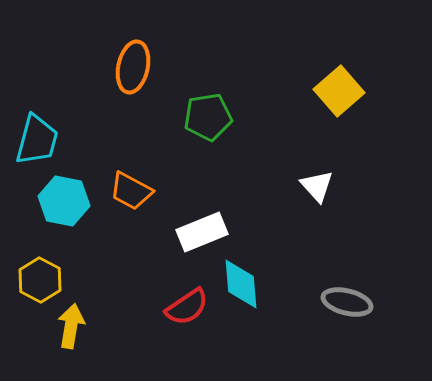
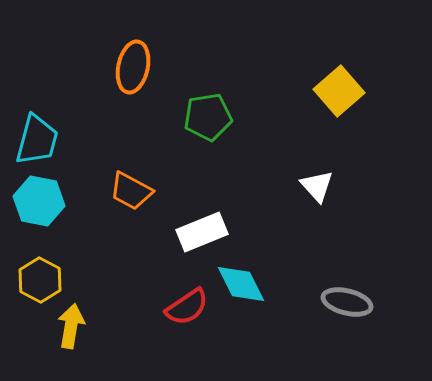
cyan hexagon: moved 25 px left
cyan diamond: rotated 22 degrees counterclockwise
